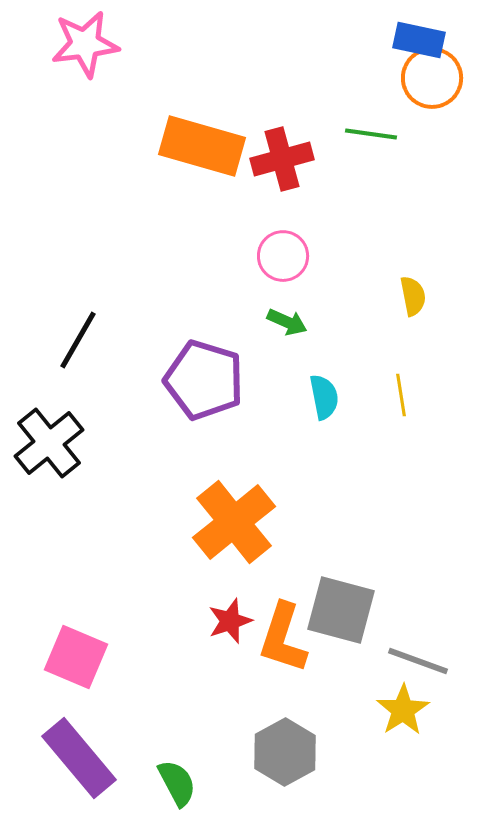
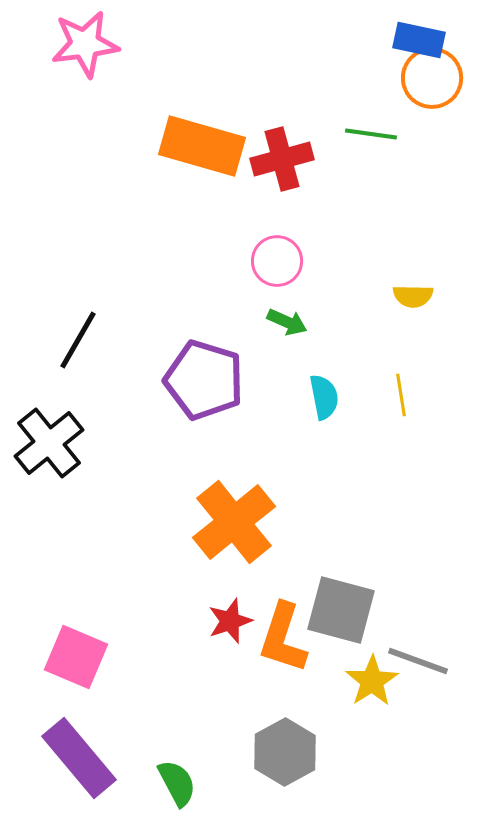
pink circle: moved 6 px left, 5 px down
yellow semicircle: rotated 102 degrees clockwise
yellow star: moved 31 px left, 29 px up
